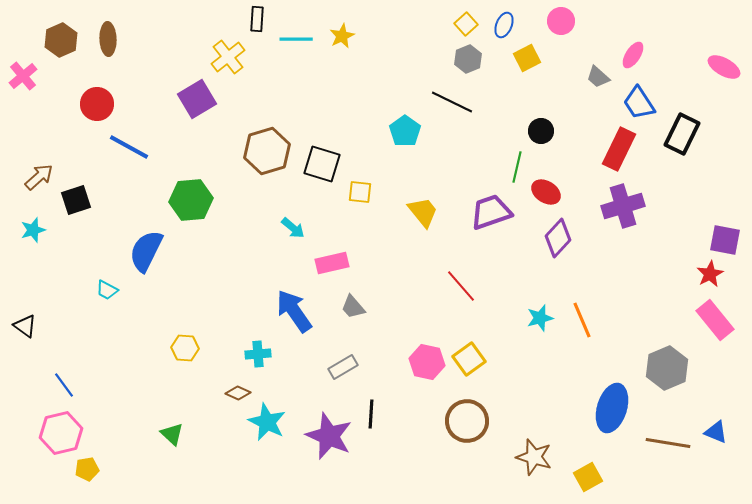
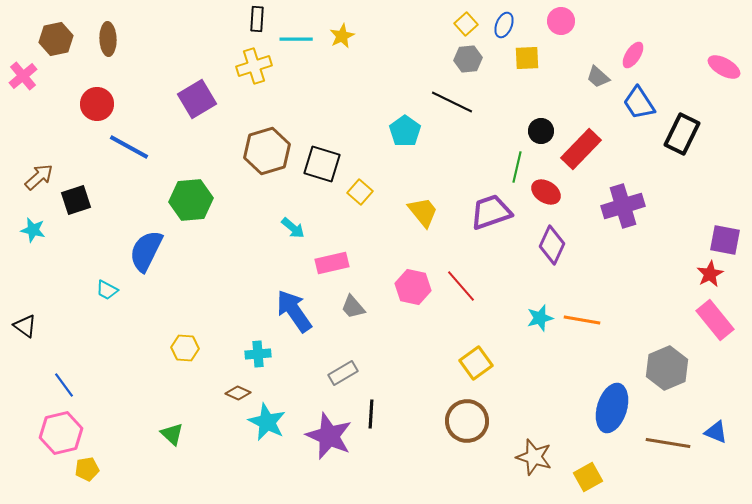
brown hexagon at (61, 40): moved 5 px left, 1 px up; rotated 12 degrees clockwise
yellow cross at (228, 57): moved 26 px right, 9 px down; rotated 20 degrees clockwise
yellow square at (527, 58): rotated 24 degrees clockwise
gray hexagon at (468, 59): rotated 16 degrees clockwise
red rectangle at (619, 149): moved 38 px left; rotated 18 degrees clockwise
yellow square at (360, 192): rotated 35 degrees clockwise
cyan star at (33, 230): rotated 30 degrees clockwise
purple diamond at (558, 238): moved 6 px left, 7 px down; rotated 18 degrees counterclockwise
orange line at (582, 320): rotated 57 degrees counterclockwise
yellow square at (469, 359): moved 7 px right, 4 px down
pink hexagon at (427, 362): moved 14 px left, 75 px up
gray rectangle at (343, 367): moved 6 px down
